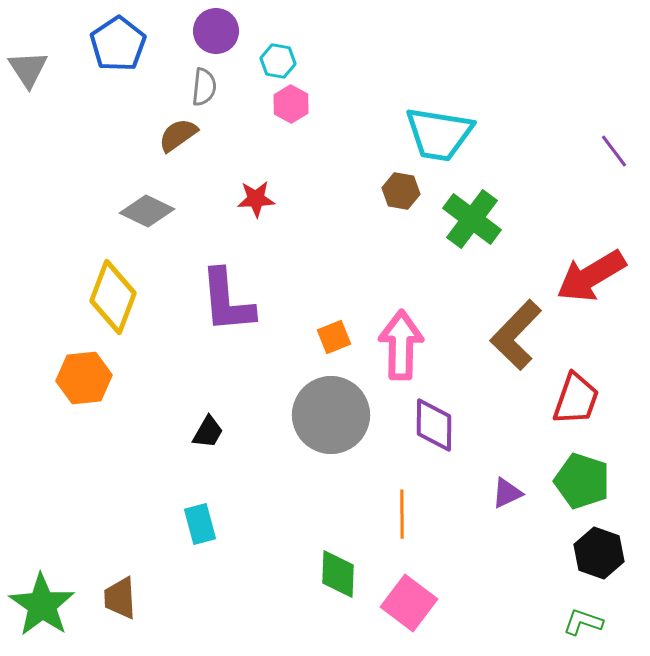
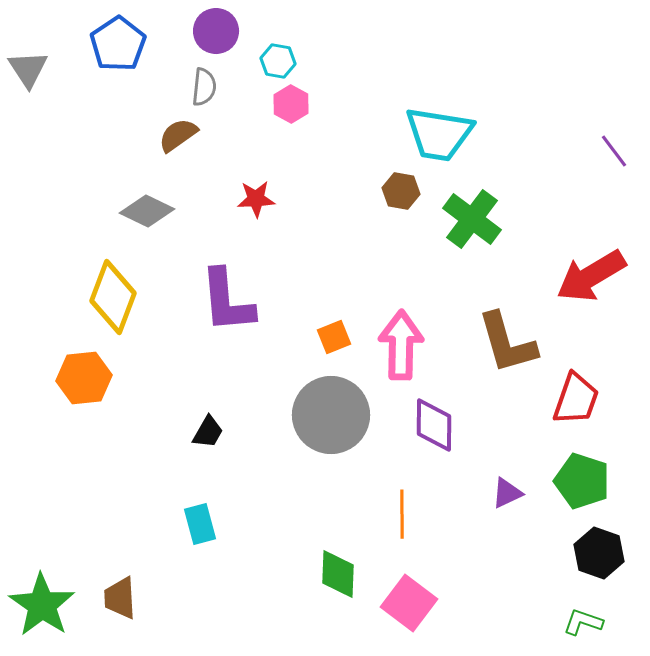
brown L-shape: moved 9 px left, 8 px down; rotated 60 degrees counterclockwise
